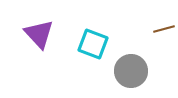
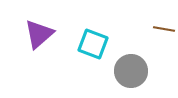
brown line: rotated 25 degrees clockwise
purple triangle: rotated 32 degrees clockwise
